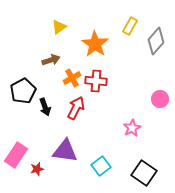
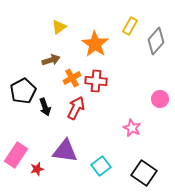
pink star: rotated 18 degrees counterclockwise
